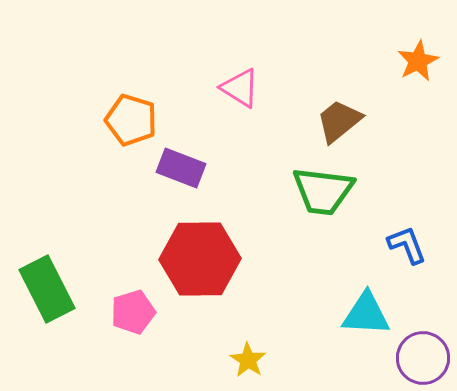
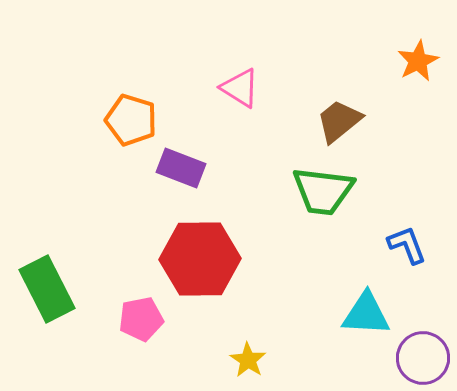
pink pentagon: moved 8 px right, 7 px down; rotated 6 degrees clockwise
